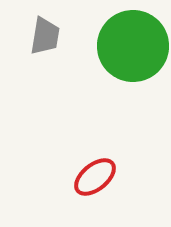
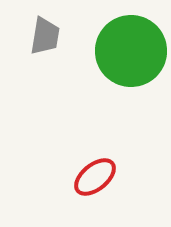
green circle: moved 2 px left, 5 px down
